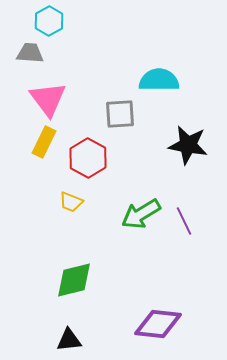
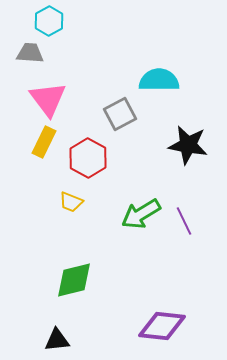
gray square: rotated 24 degrees counterclockwise
purple diamond: moved 4 px right, 2 px down
black triangle: moved 12 px left
